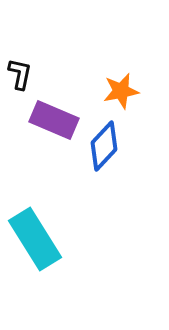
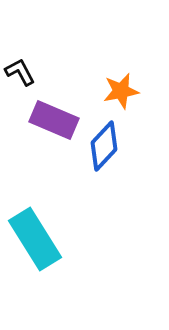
black L-shape: moved 2 px up; rotated 40 degrees counterclockwise
